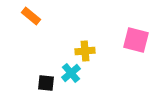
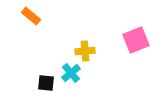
pink square: rotated 36 degrees counterclockwise
